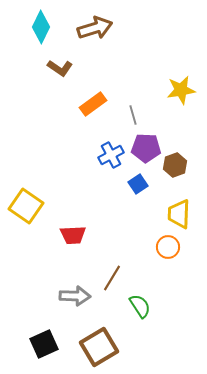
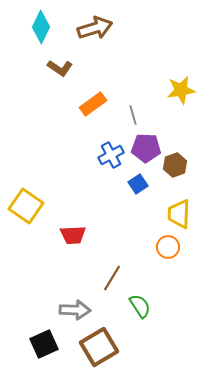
gray arrow: moved 14 px down
